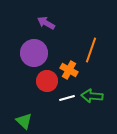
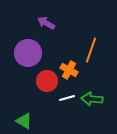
purple circle: moved 6 px left
green arrow: moved 3 px down
green triangle: rotated 12 degrees counterclockwise
